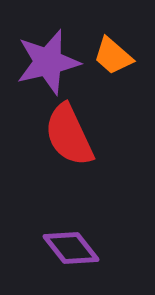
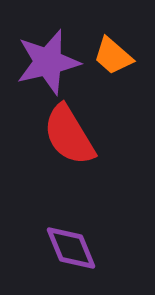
red semicircle: rotated 6 degrees counterclockwise
purple diamond: rotated 16 degrees clockwise
